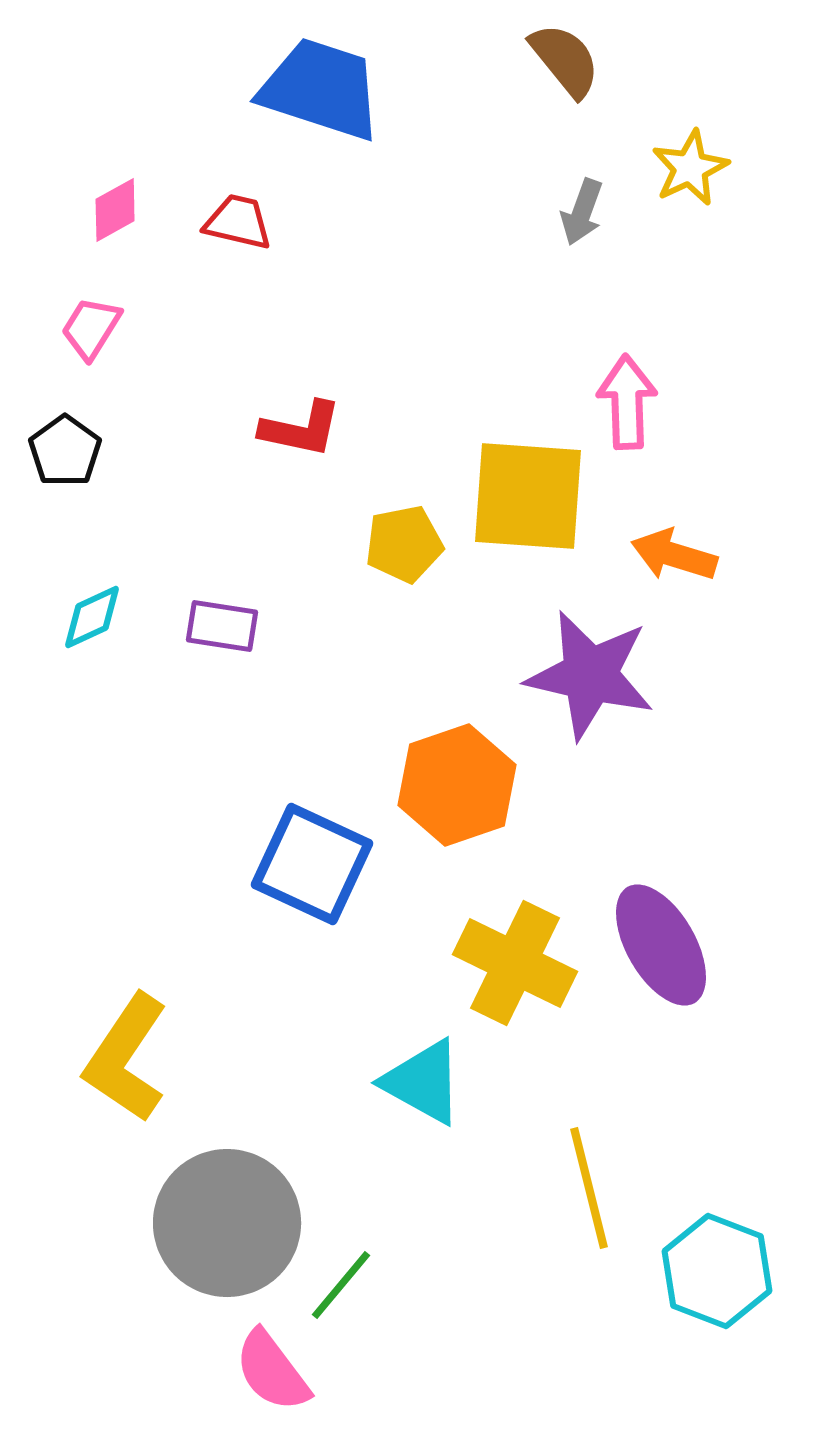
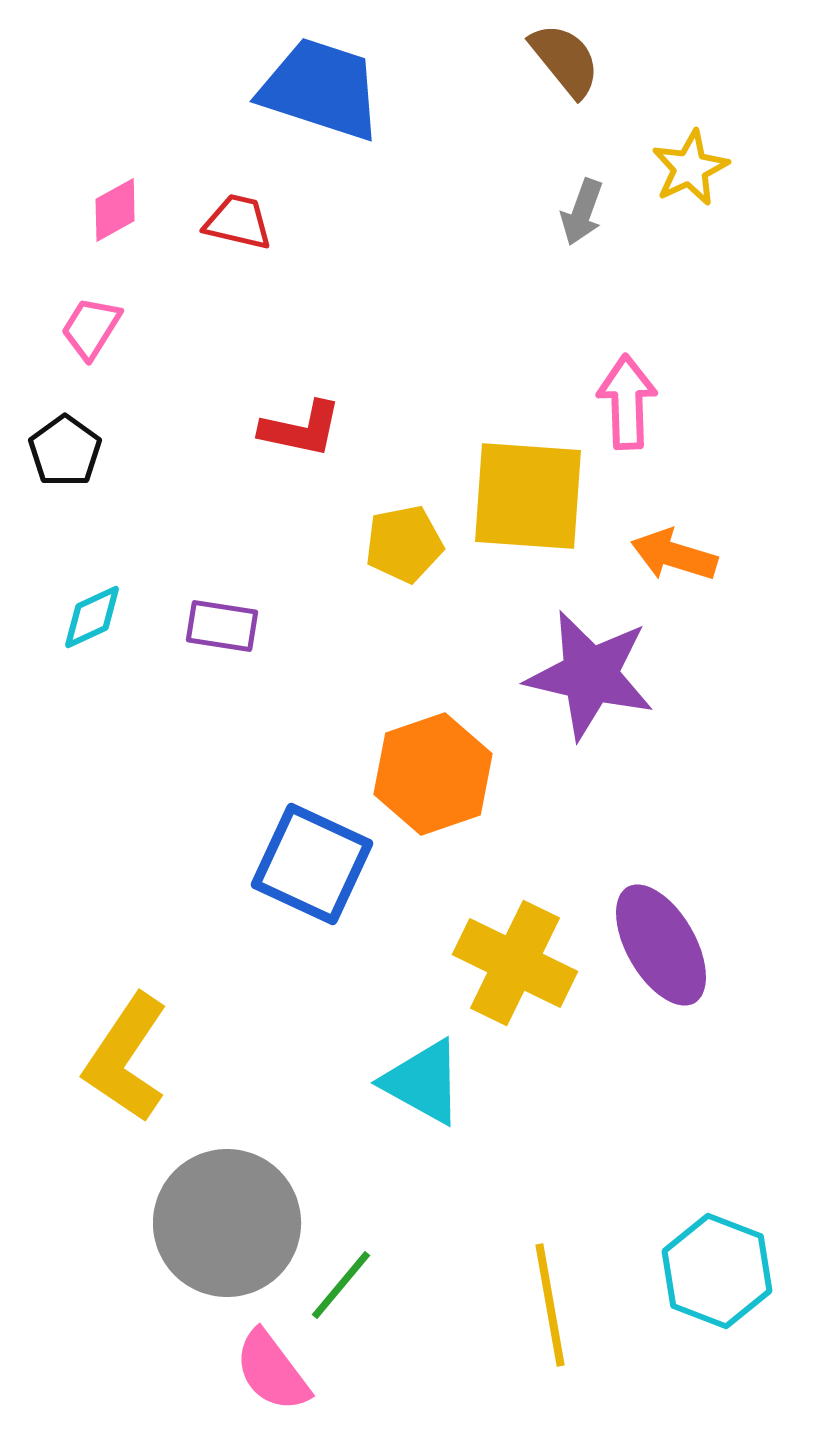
orange hexagon: moved 24 px left, 11 px up
yellow line: moved 39 px left, 117 px down; rotated 4 degrees clockwise
